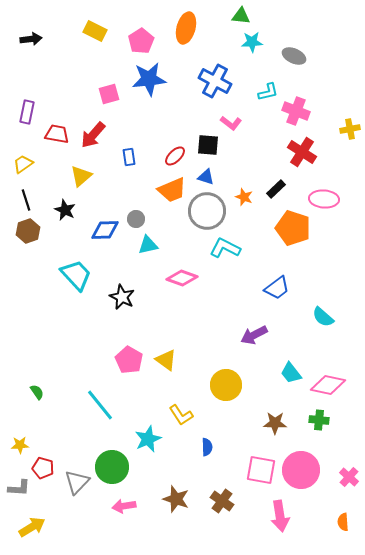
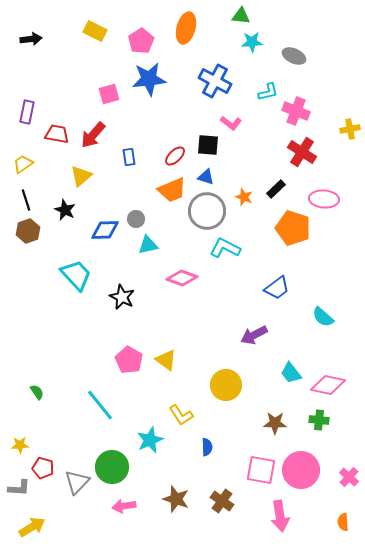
cyan star at (148, 439): moved 2 px right, 1 px down
